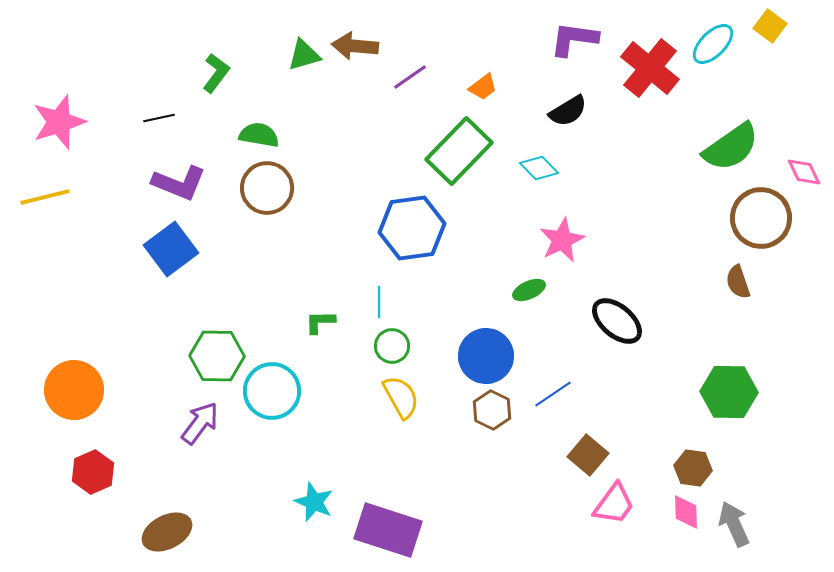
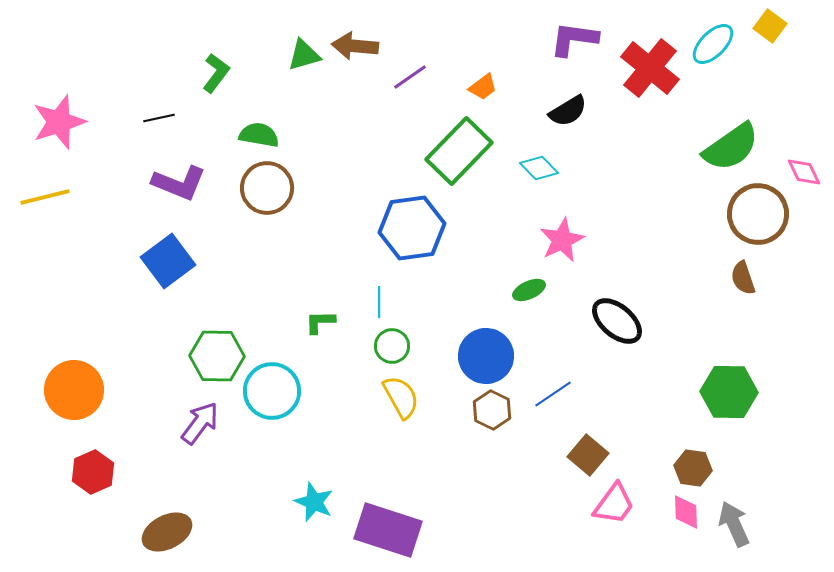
brown circle at (761, 218): moved 3 px left, 4 px up
blue square at (171, 249): moved 3 px left, 12 px down
brown semicircle at (738, 282): moved 5 px right, 4 px up
